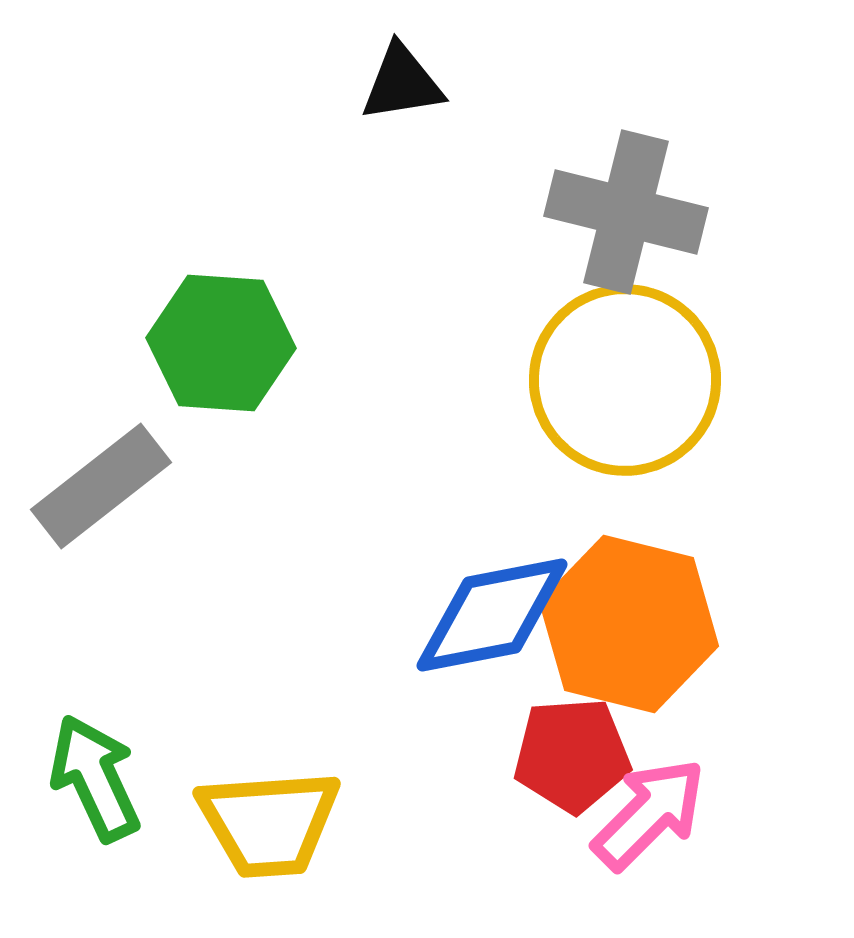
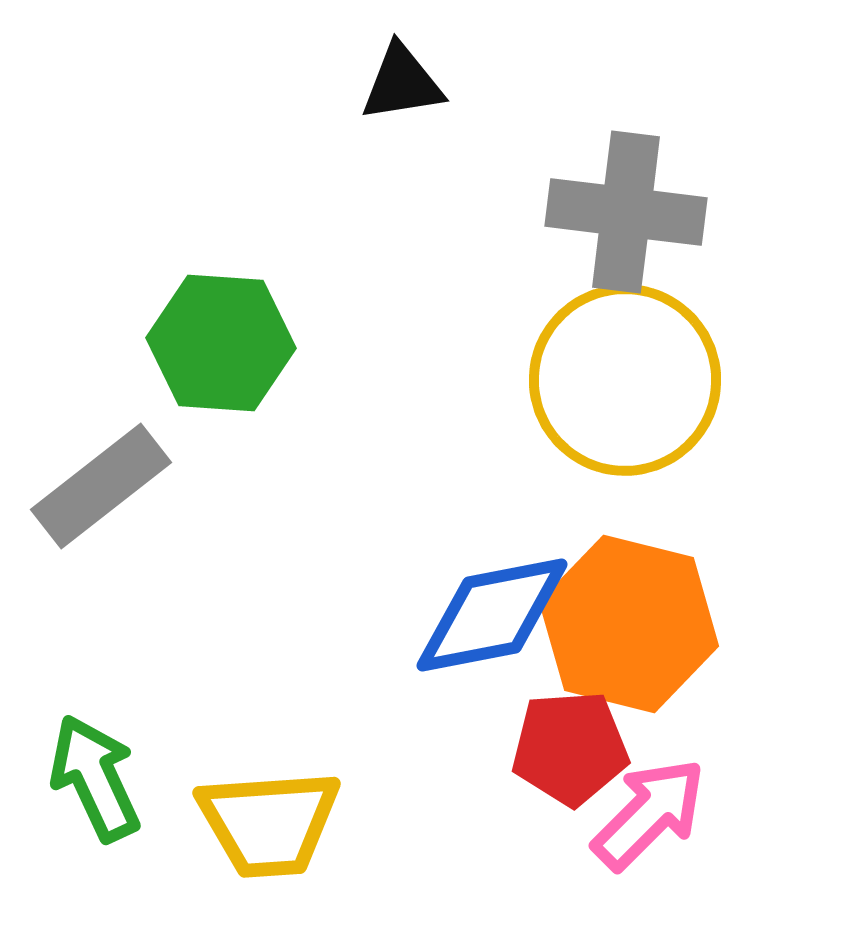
gray cross: rotated 7 degrees counterclockwise
red pentagon: moved 2 px left, 7 px up
